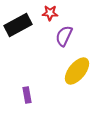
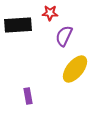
black rectangle: rotated 24 degrees clockwise
yellow ellipse: moved 2 px left, 2 px up
purple rectangle: moved 1 px right, 1 px down
